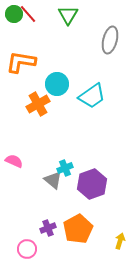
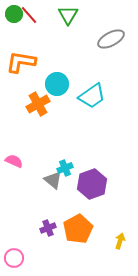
red line: moved 1 px right, 1 px down
gray ellipse: moved 1 px right, 1 px up; rotated 48 degrees clockwise
pink circle: moved 13 px left, 9 px down
